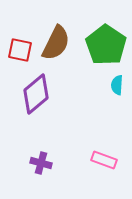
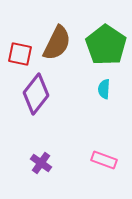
brown semicircle: moved 1 px right
red square: moved 4 px down
cyan semicircle: moved 13 px left, 4 px down
purple diamond: rotated 12 degrees counterclockwise
purple cross: rotated 20 degrees clockwise
